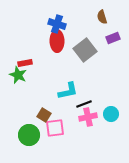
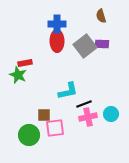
brown semicircle: moved 1 px left, 1 px up
blue cross: rotated 18 degrees counterclockwise
purple rectangle: moved 11 px left, 6 px down; rotated 24 degrees clockwise
gray square: moved 4 px up
brown square: rotated 32 degrees counterclockwise
